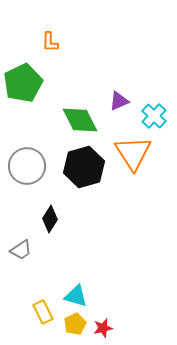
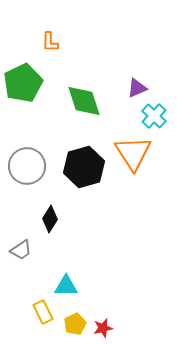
purple triangle: moved 18 px right, 13 px up
green diamond: moved 4 px right, 19 px up; rotated 9 degrees clockwise
cyan triangle: moved 10 px left, 10 px up; rotated 15 degrees counterclockwise
